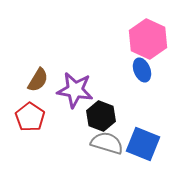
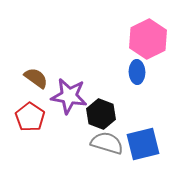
pink hexagon: rotated 9 degrees clockwise
blue ellipse: moved 5 px left, 2 px down; rotated 20 degrees clockwise
brown semicircle: moved 2 px left, 2 px up; rotated 85 degrees counterclockwise
purple star: moved 6 px left, 6 px down
black hexagon: moved 2 px up
blue square: rotated 36 degrees counterclockwise
